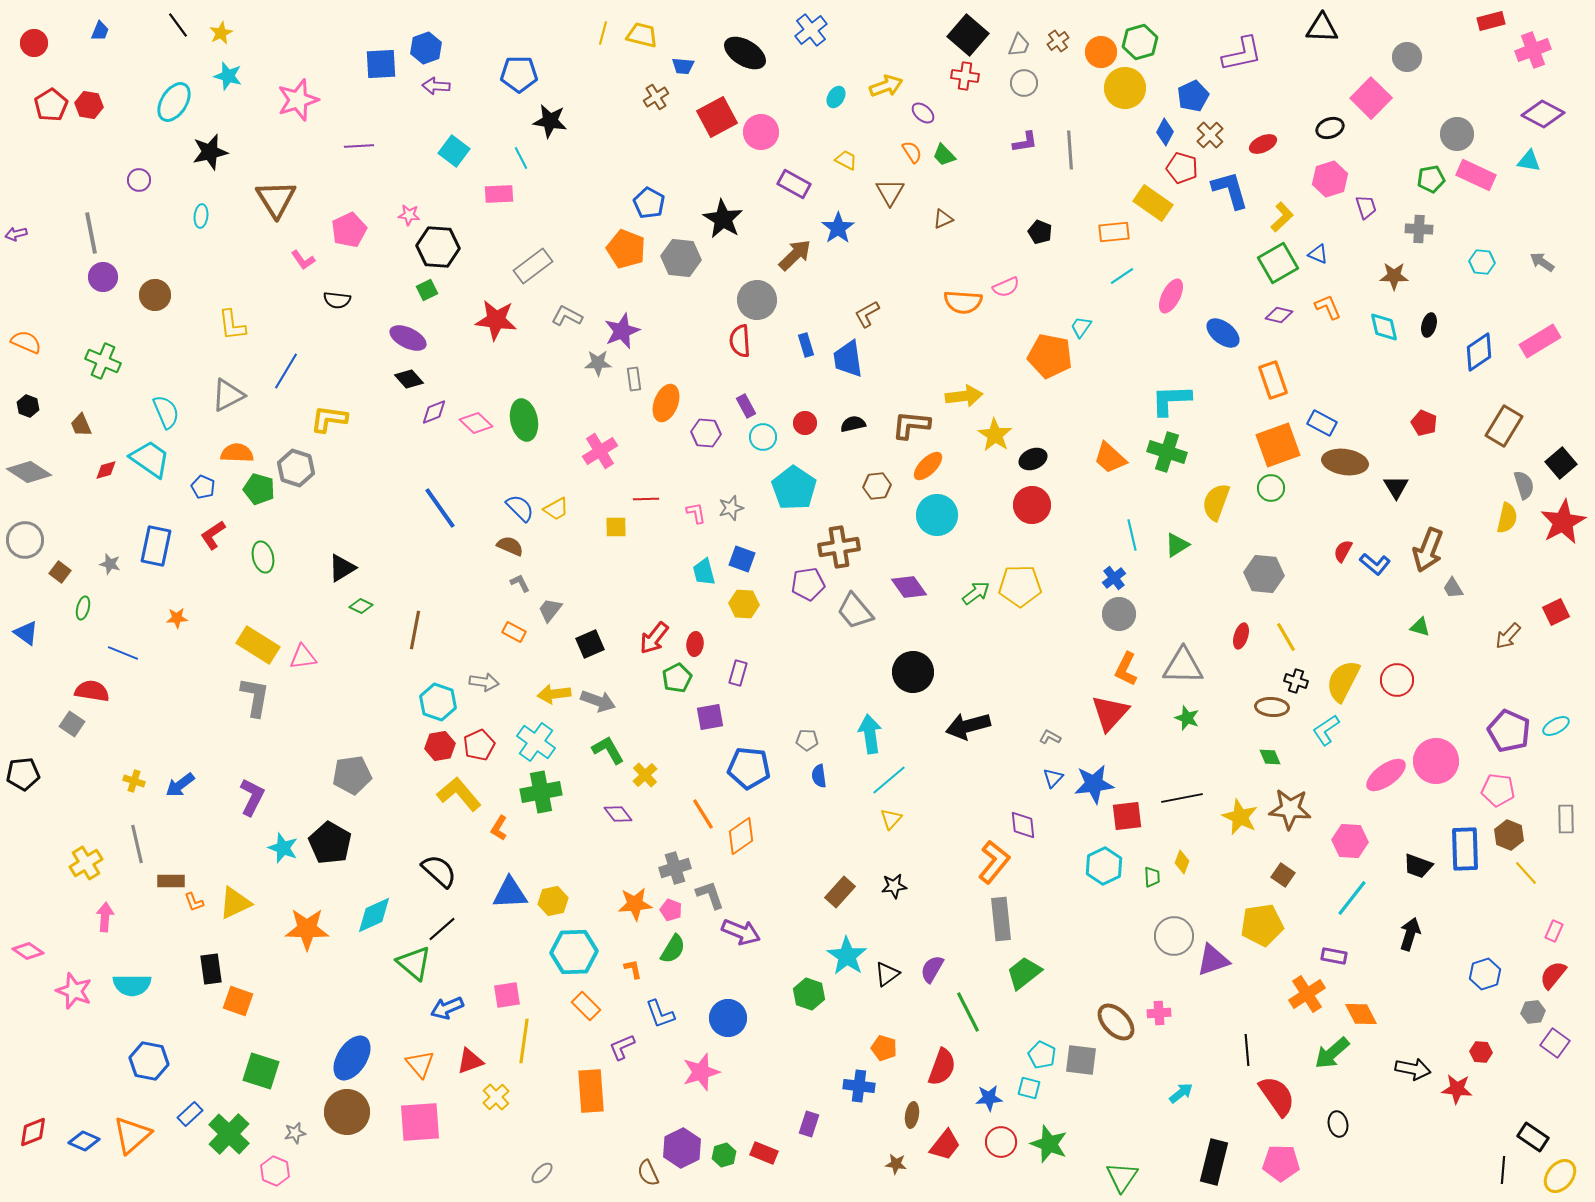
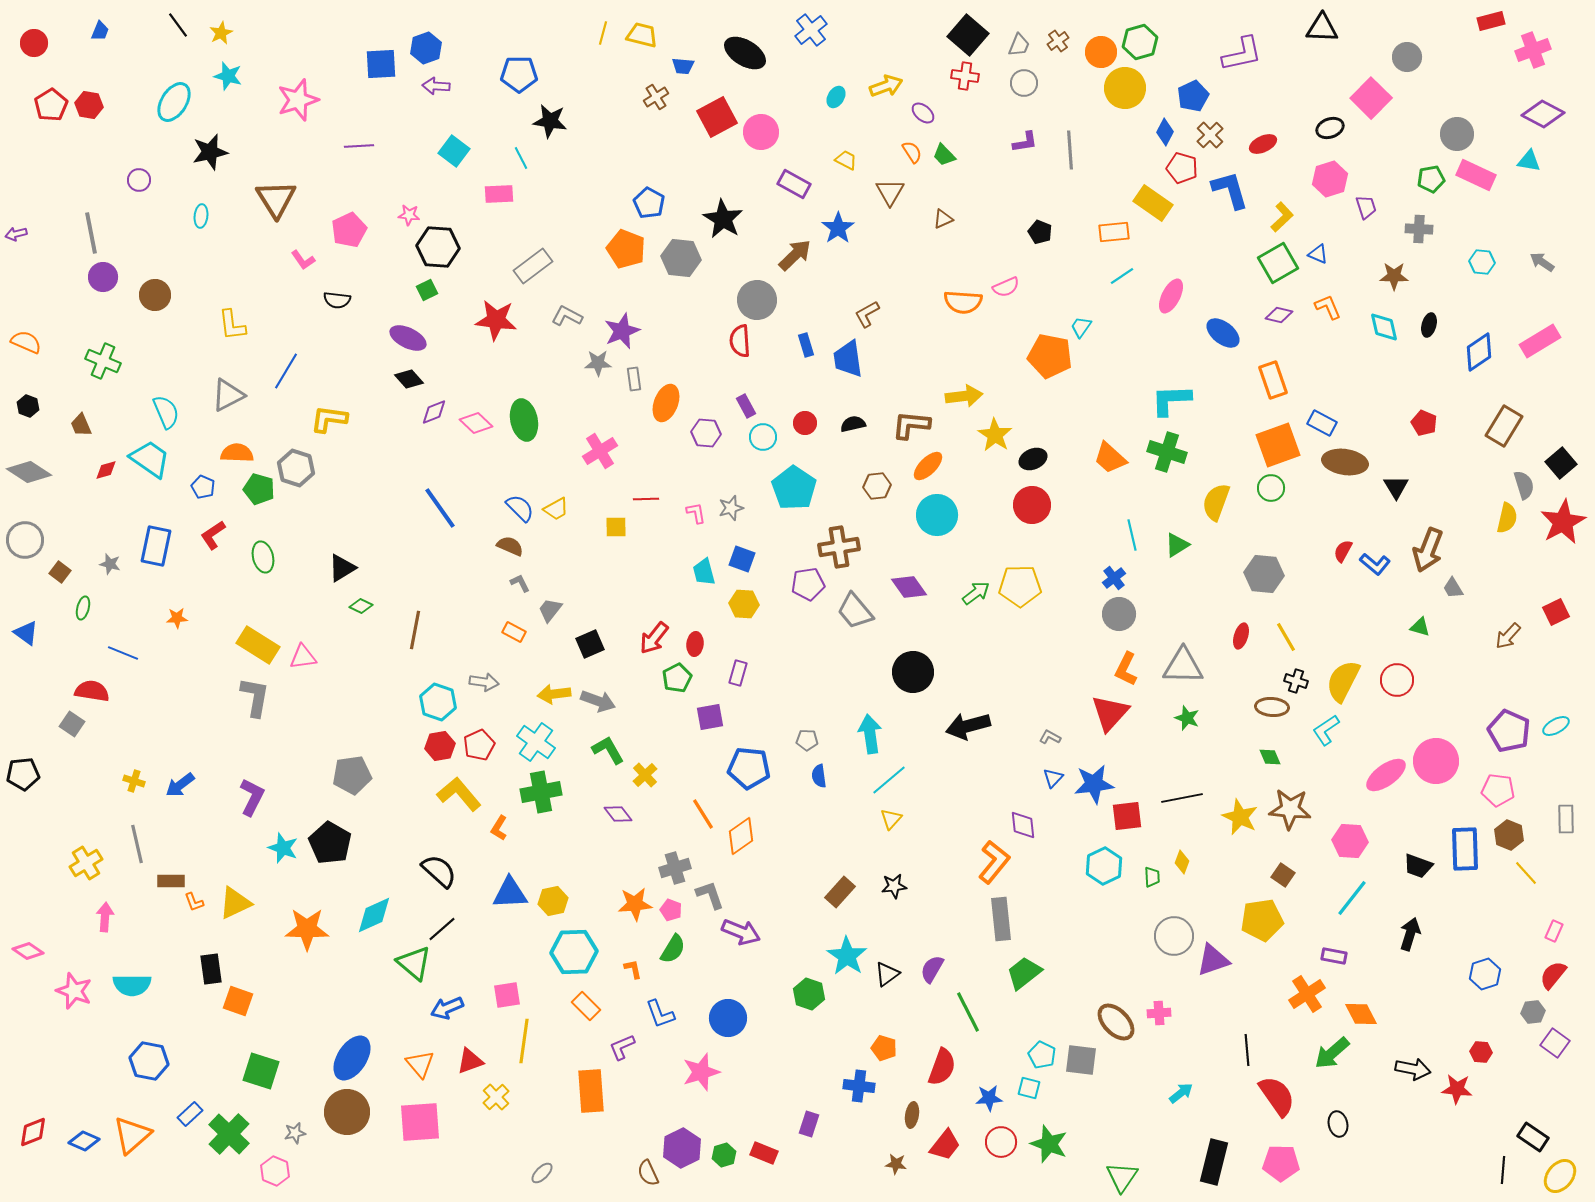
yellow pentagon at (1262, 925): moved 5 px up
